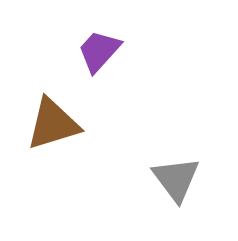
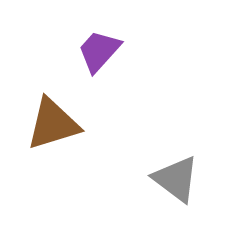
gray triangle: rotated 16 degrees counterclockwise
